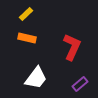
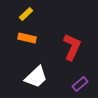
white trapezoid: moved 1 px up; rotated 10 degrees clockwise
